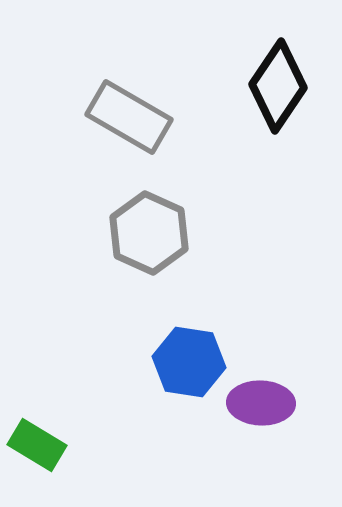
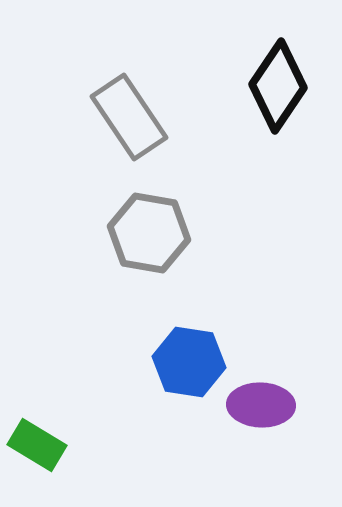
gray rectangle: rotated 26 degrees clockwise
gray hexagon: rotated 14 degrees counterclockwise
purple ellipse: moved 2 px down
